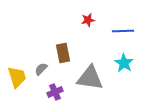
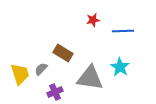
red star: moved 5 px right
brown rectangle: rotated 48 degrees counterclockwise
cyan star: moved 4 px left, 4 px down
yellow trapezoid: moved 3 px right, 3 px up
